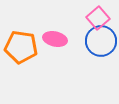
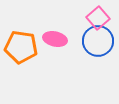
blue circle: moved 3 px left
